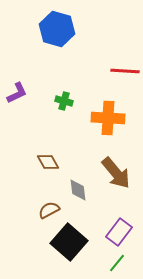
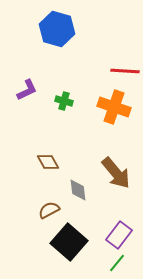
purple L-shape: moved 10 px right, 3 px up
orange cross: moved 6 px right, 11 px up; rotated 16 degrees clockwise
purple rectangle: moved 3 px down
